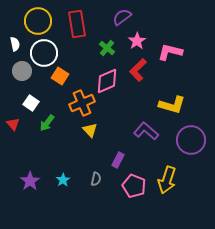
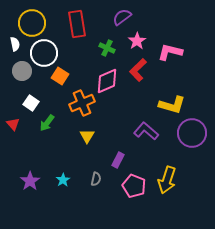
yellow circle: moved 6 px left, 2 px down
green cross: rotated 14 degrees counterclockwise
yellow triangle: moved 3 px left, 6 px down; rotated 14 degrees clockwise
purple circle: moved 1 px right, 7 px up
